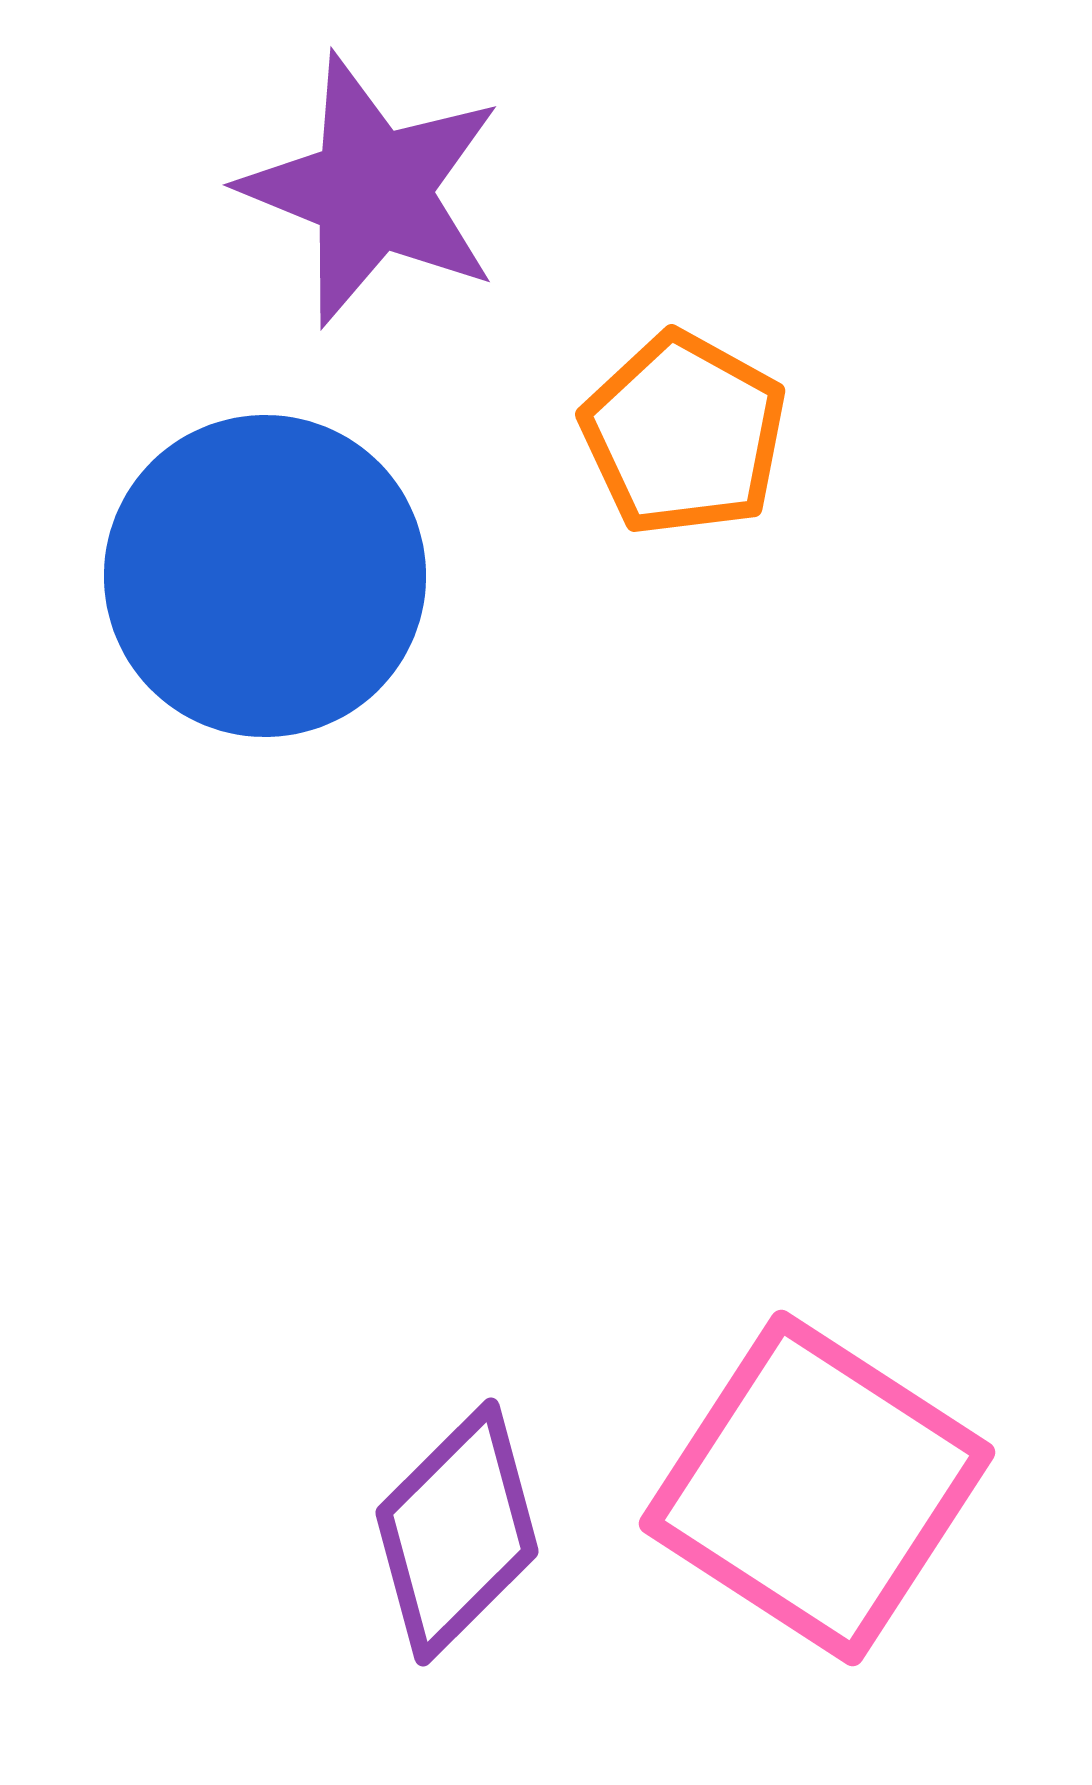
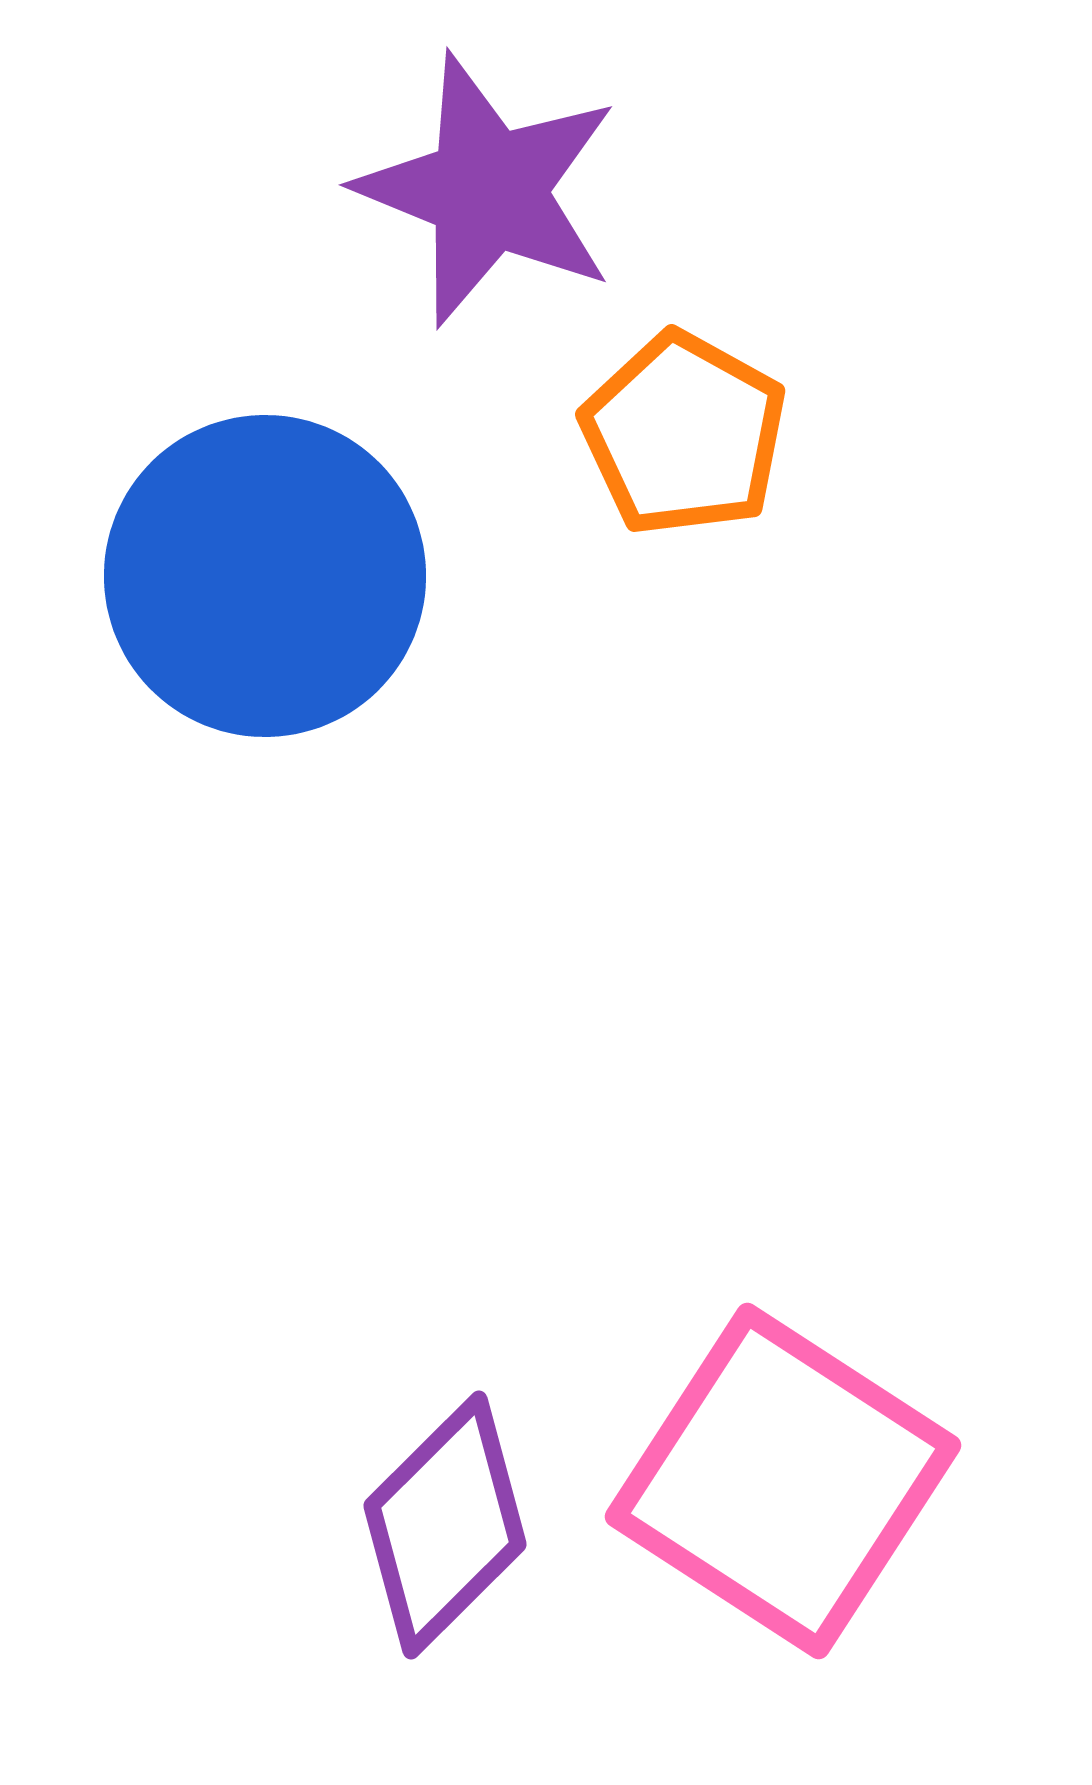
purple star: moved 116 px right
pink square: moved 34 px left, 7 px up
purple diamond: moved 12 px left, 7 px up
